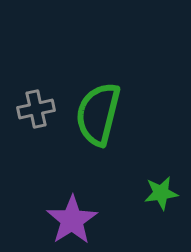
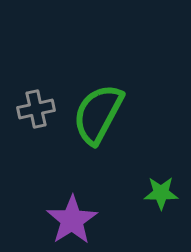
green semicircle: rotated 14 degrees clockwise
green star: rotated 8 degrees clockwise
